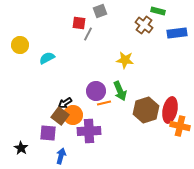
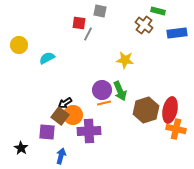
gray square: rotated 32 degrees clockwise
yellow circle: moved 1 px left
purple circle: moved 6 px right, 1 px up
orange cross: moved 4 px left, 3 px down
purple square: moved 1 px left, 1 px up
